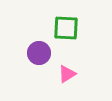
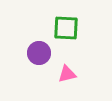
pink triangle: rotated 18 degrees clockwise
